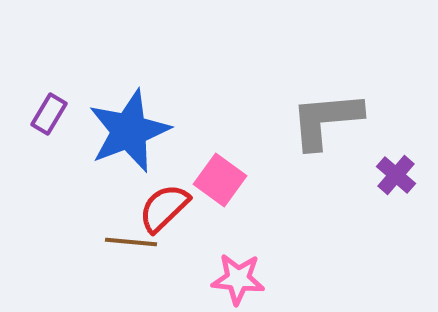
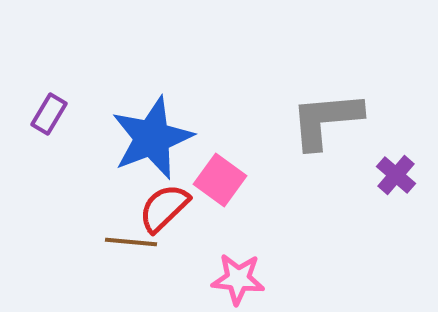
blue star: moved 23 px right, 7 px down
